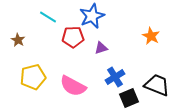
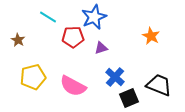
blue star: moved 2 px right, 1 px down
blue cross: rotated 18 degrees counterclockwise
black trapezoid: moved 2 px right
